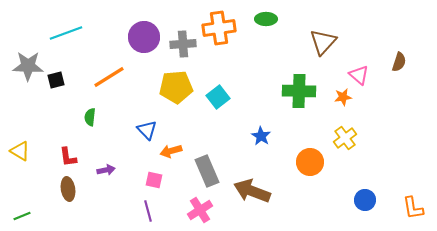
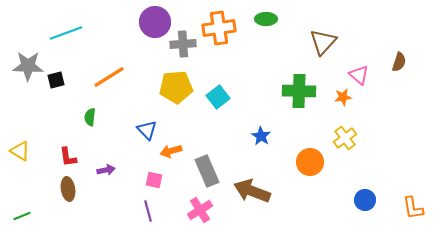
purple circle: moved 11 px right, 15 px up
